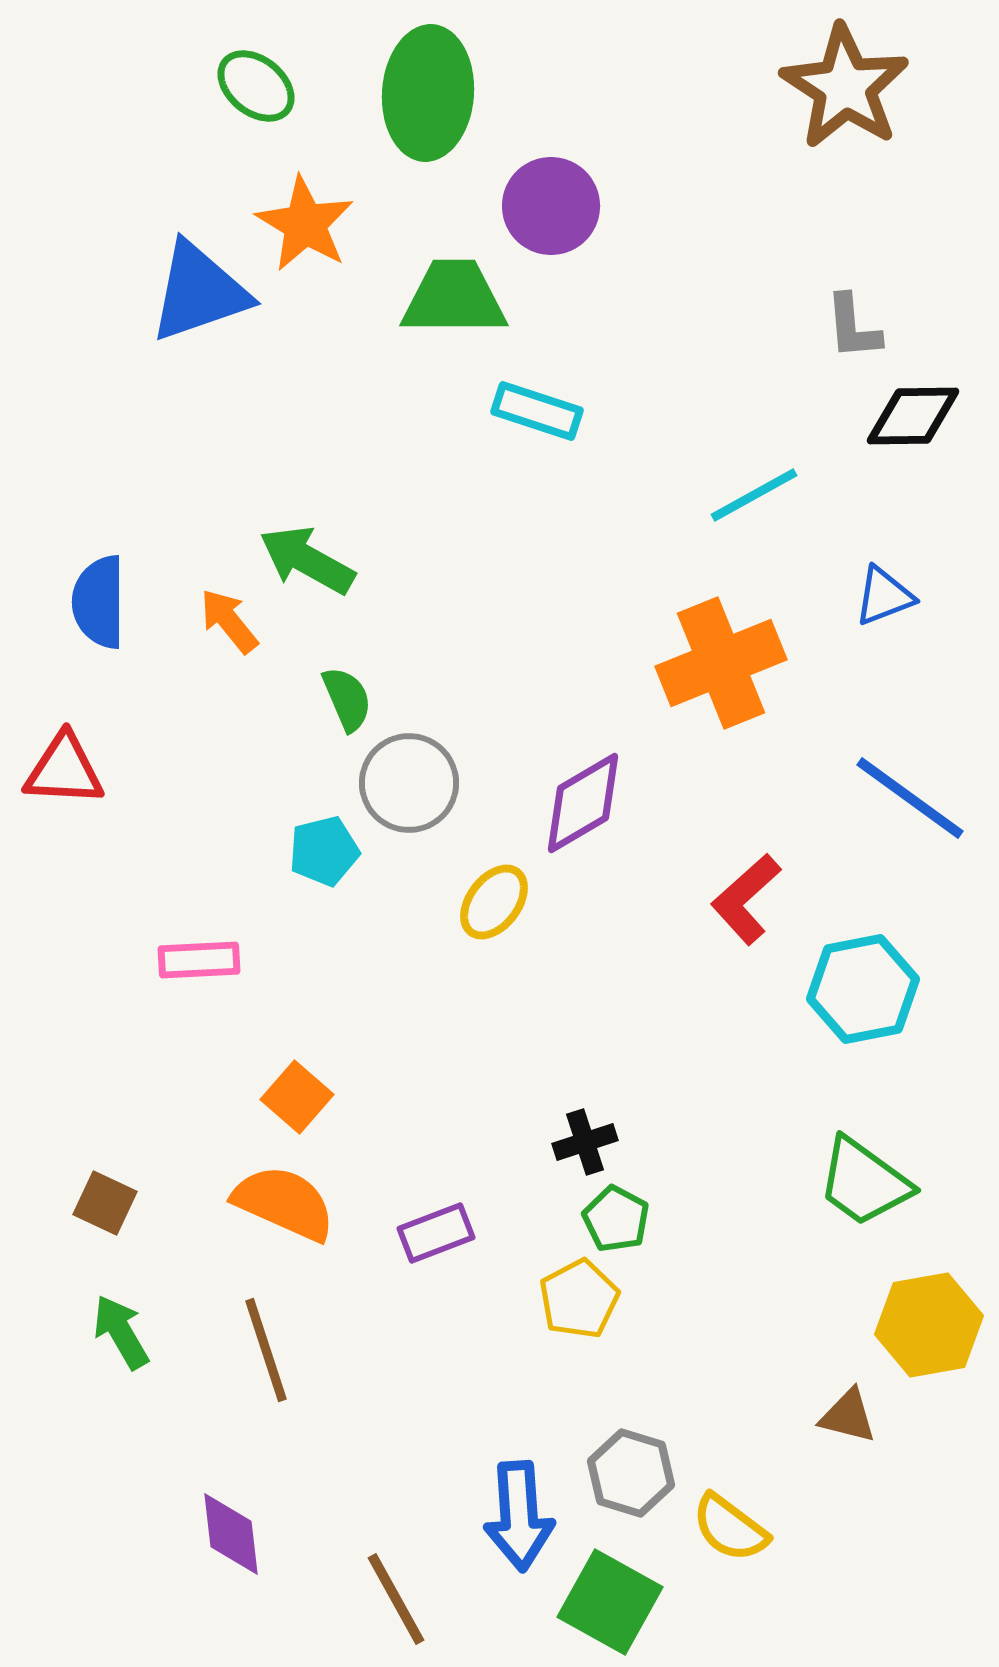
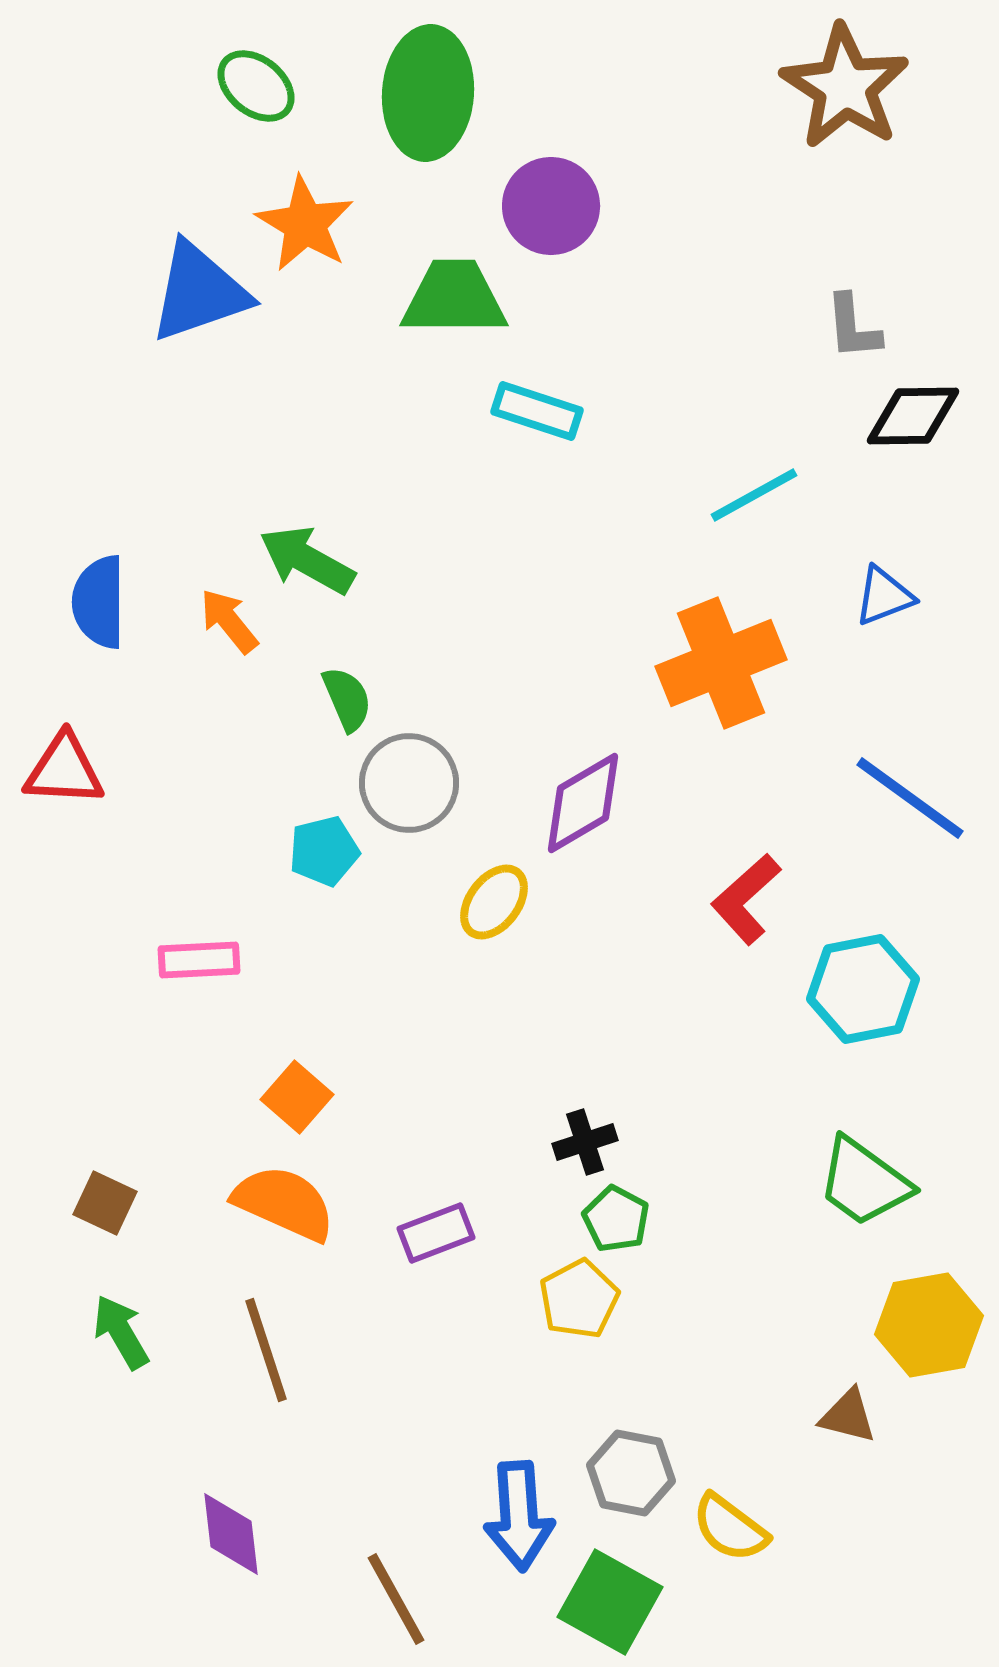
gray hexagon at (631, 1473): rotated 6 degrees counterclockwise
